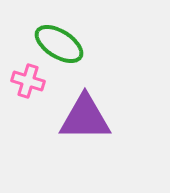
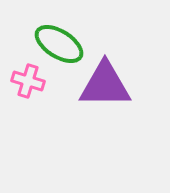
purple triangle: moved 20 px right, 33 px up
